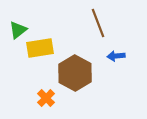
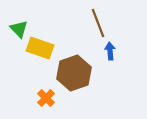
green triangle: moved 1 px right, 1 px up; rotated 36 degrees counterclockwise
yellow rectangle: rotated 28 degrees clockwise
blue arrow: moved 6 px left, 5 px up; rotated 90 degrees clockwise
brown hexagon: moved 1 px left; rotated 12 degrees clockwise
